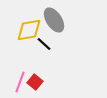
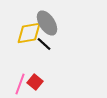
gray ellipse: moved 7 px left, 3 px down
yellow diamond: moved 3 px down
pink line: moved 2 px down
